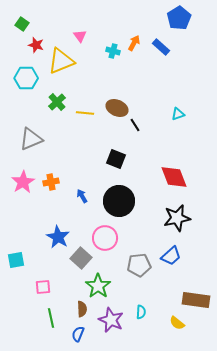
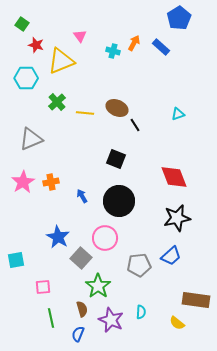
brown semicircle: rotated 14 degrees counterclockwise
